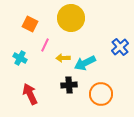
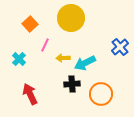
orange square: rotated 21 degrees clockwise
cyan cross: moved 1 px left, 1 px down; rotated 16 degrees clockwise
black cross: moved 3 px right, 1 px up
